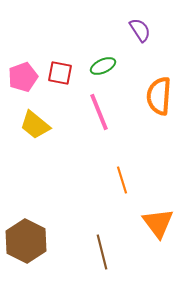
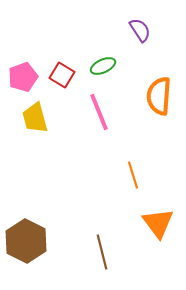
red square: moved 2 px right, 2 px down; rotated 20 degrees clockwise
yellow trapezoid: moved 7 px up; rotated 36 degrees clockwise
orange line: moved 11 px right, 5 px up
